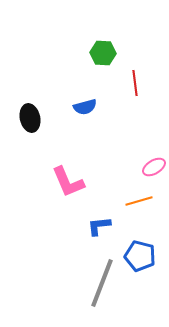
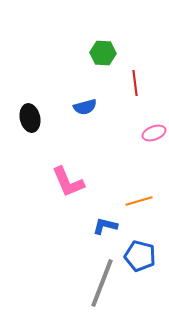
pink ellipse: moved 34 px up; rotated 10 degrees clockwise
blue L-shape: moved 6 px right; rotated 20 degrees clockwise
